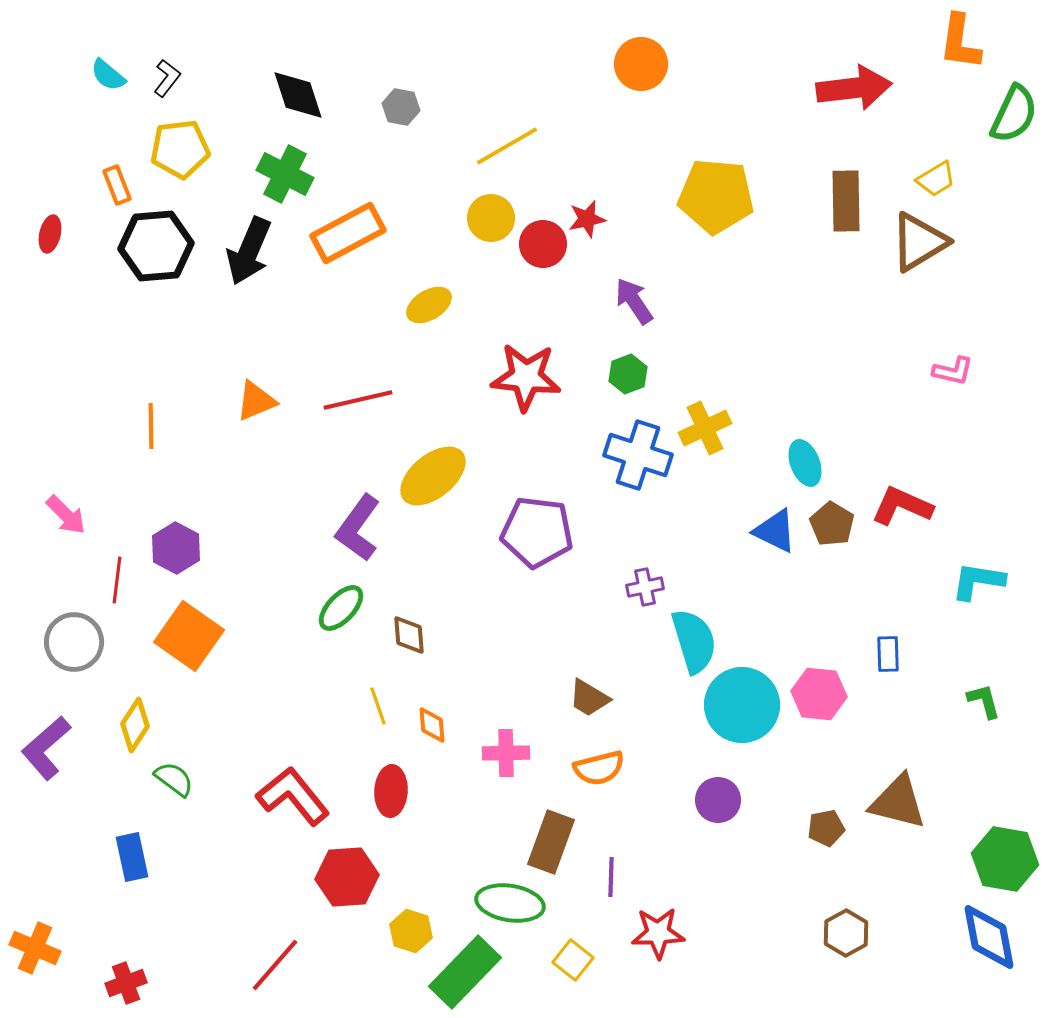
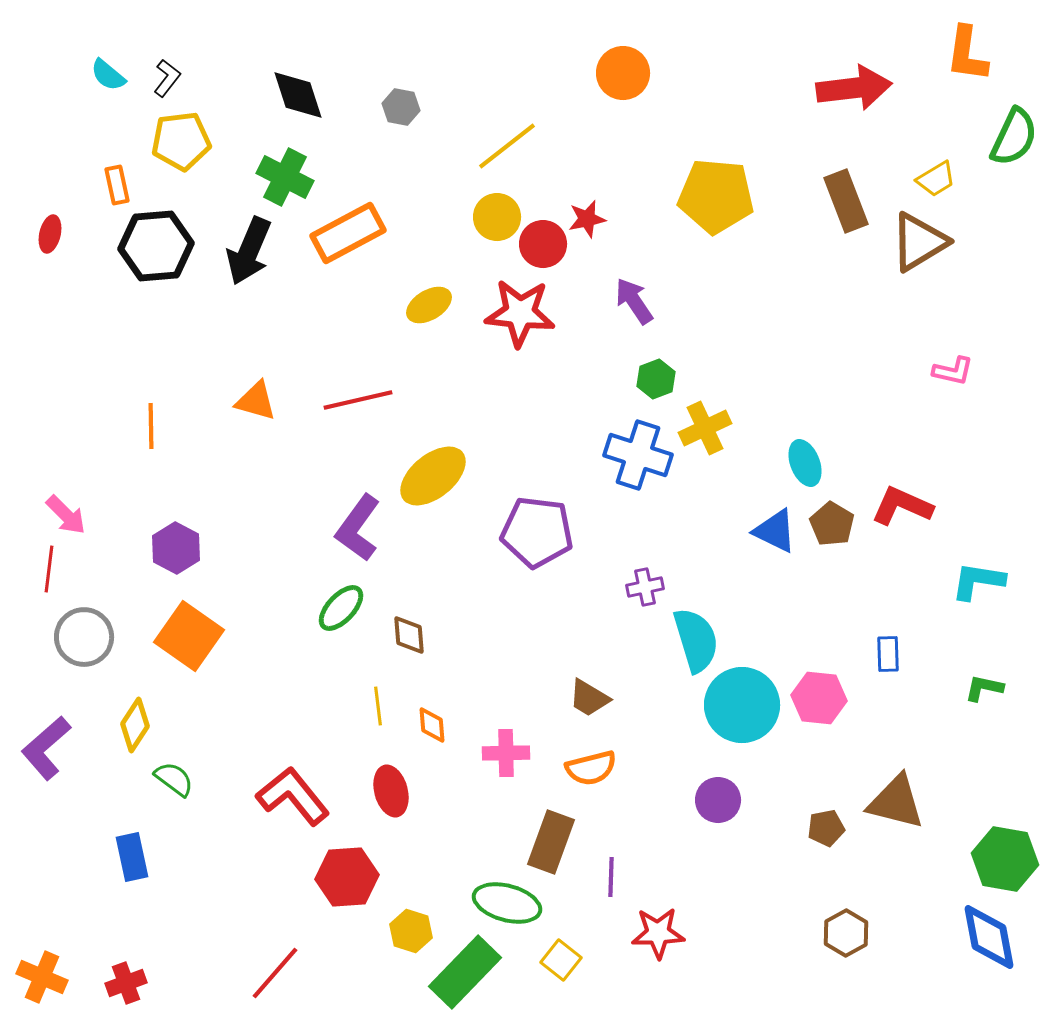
orange L-shape at (960, 42): moved 7 px right, 12 px down
orange circle at (641, 64): moved 18 px left, 9 px down
green semicircle at (1014, 114): moved 23 px down
yellow line at (507, 146): rotated 8 degrees counterclockwise
yellow pentagon at (180, 149): moved 1 px right, 8 px up
green cross at (285, 174): moved 3 px down
orange rectangle at (117, 185): rotated 9 degrees clockwise
brown rectangle at (846, 201): rotated 20 degrees counterclockwise
yellow circle at (491, 218): moved 6 px right, 1 px up
green hexagon at (628, 374): moved 28 px right, 5 px down
red star at (526, 377): moved 6 px left, 64 px up
orange triangle at (256, 401): rotated 39 degrees clockwise
red line at (117, 580): moved 68 px left, 11 px up
cyan semicircle at (694, 641): moved 2 px right, 1 px up
gray circle at (74, 642): moved 10 px right, 5 px up
pink hexagon at (819, 694): moved 4 px down
green L-shape at (984, 701): moved 13 px up; rotated 63 degrees counterclockwise
yellow line at (378, 706): rotated 12 degrees clockwise
orange semicircle at (599, 768): moved 8 px left
red ellipse at (391, 791): rotated 18 degrees counterclockwise
brown triangle at (898, 802): moved 2 px left
green ellipse at (510, 903): moved 3 px left; rotated 6 degrees clockwise
orange cross at (35, 948): moved 7 px right, 29 px down
yellow square at (573, 960): moved 12 px left
red line at (275, 965): moved 8 px down
